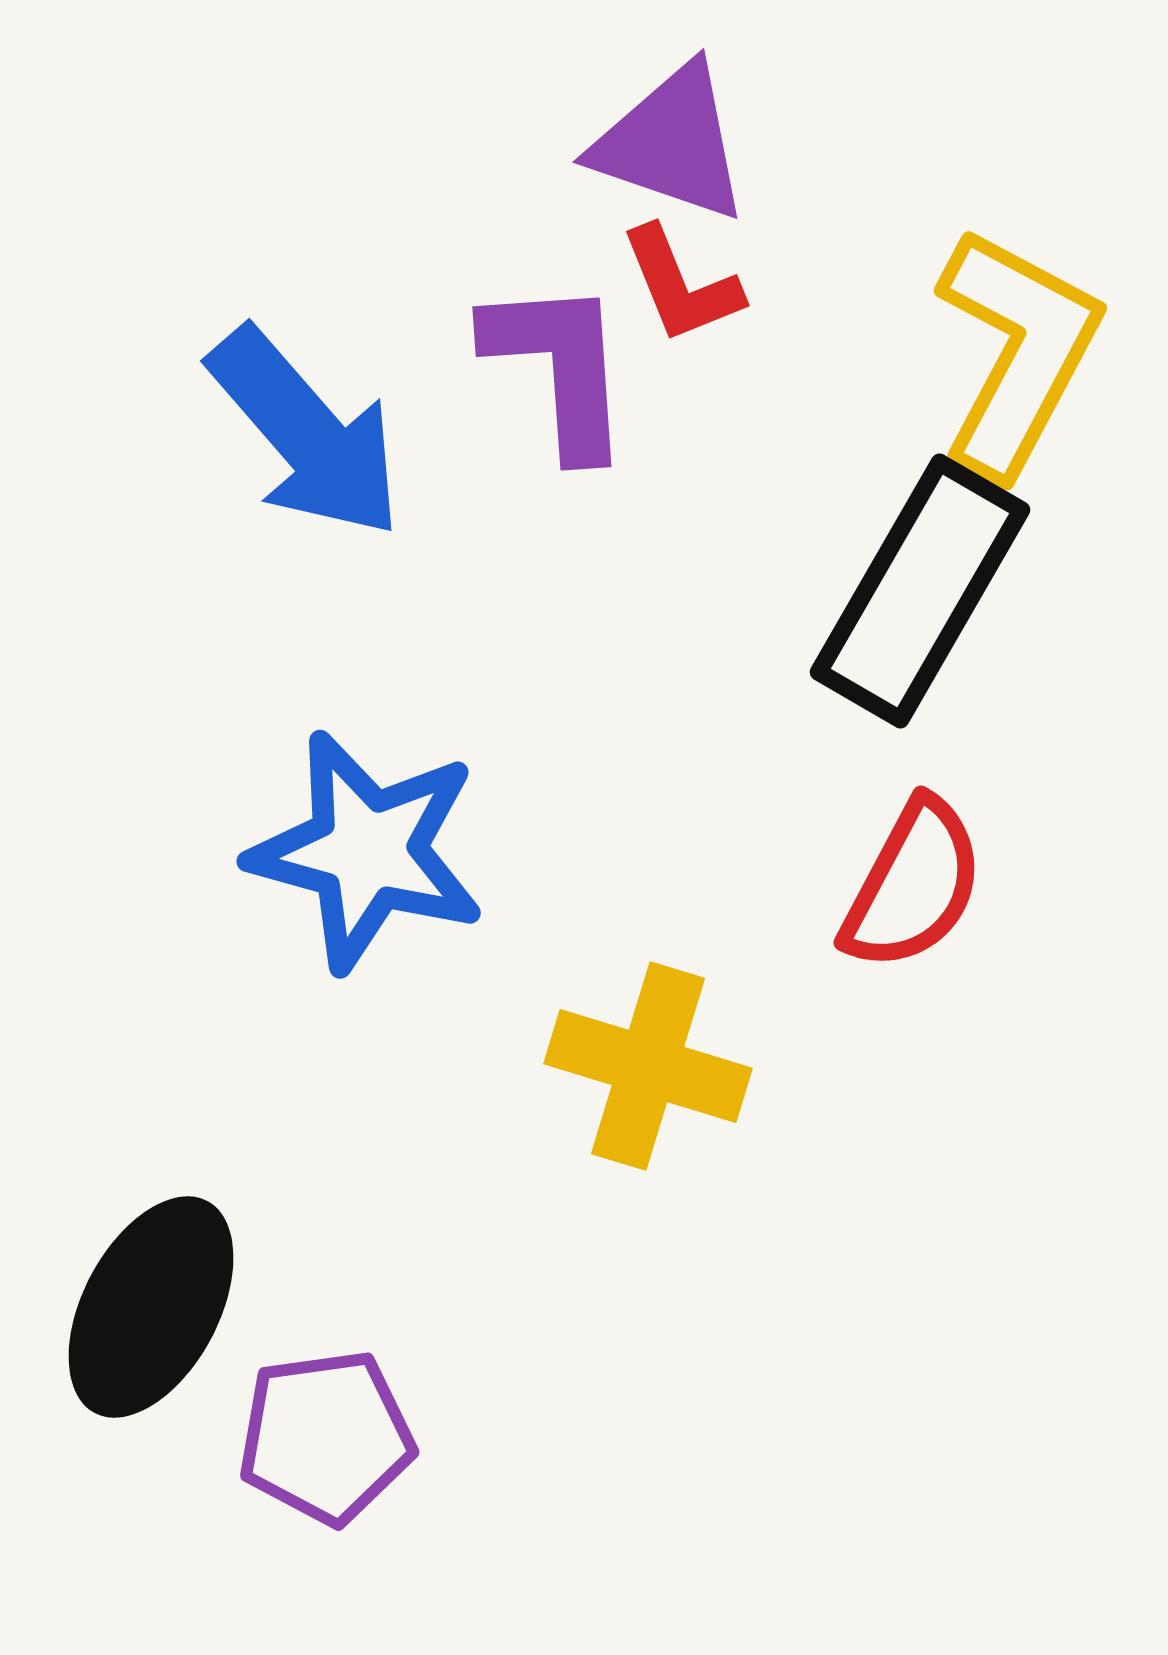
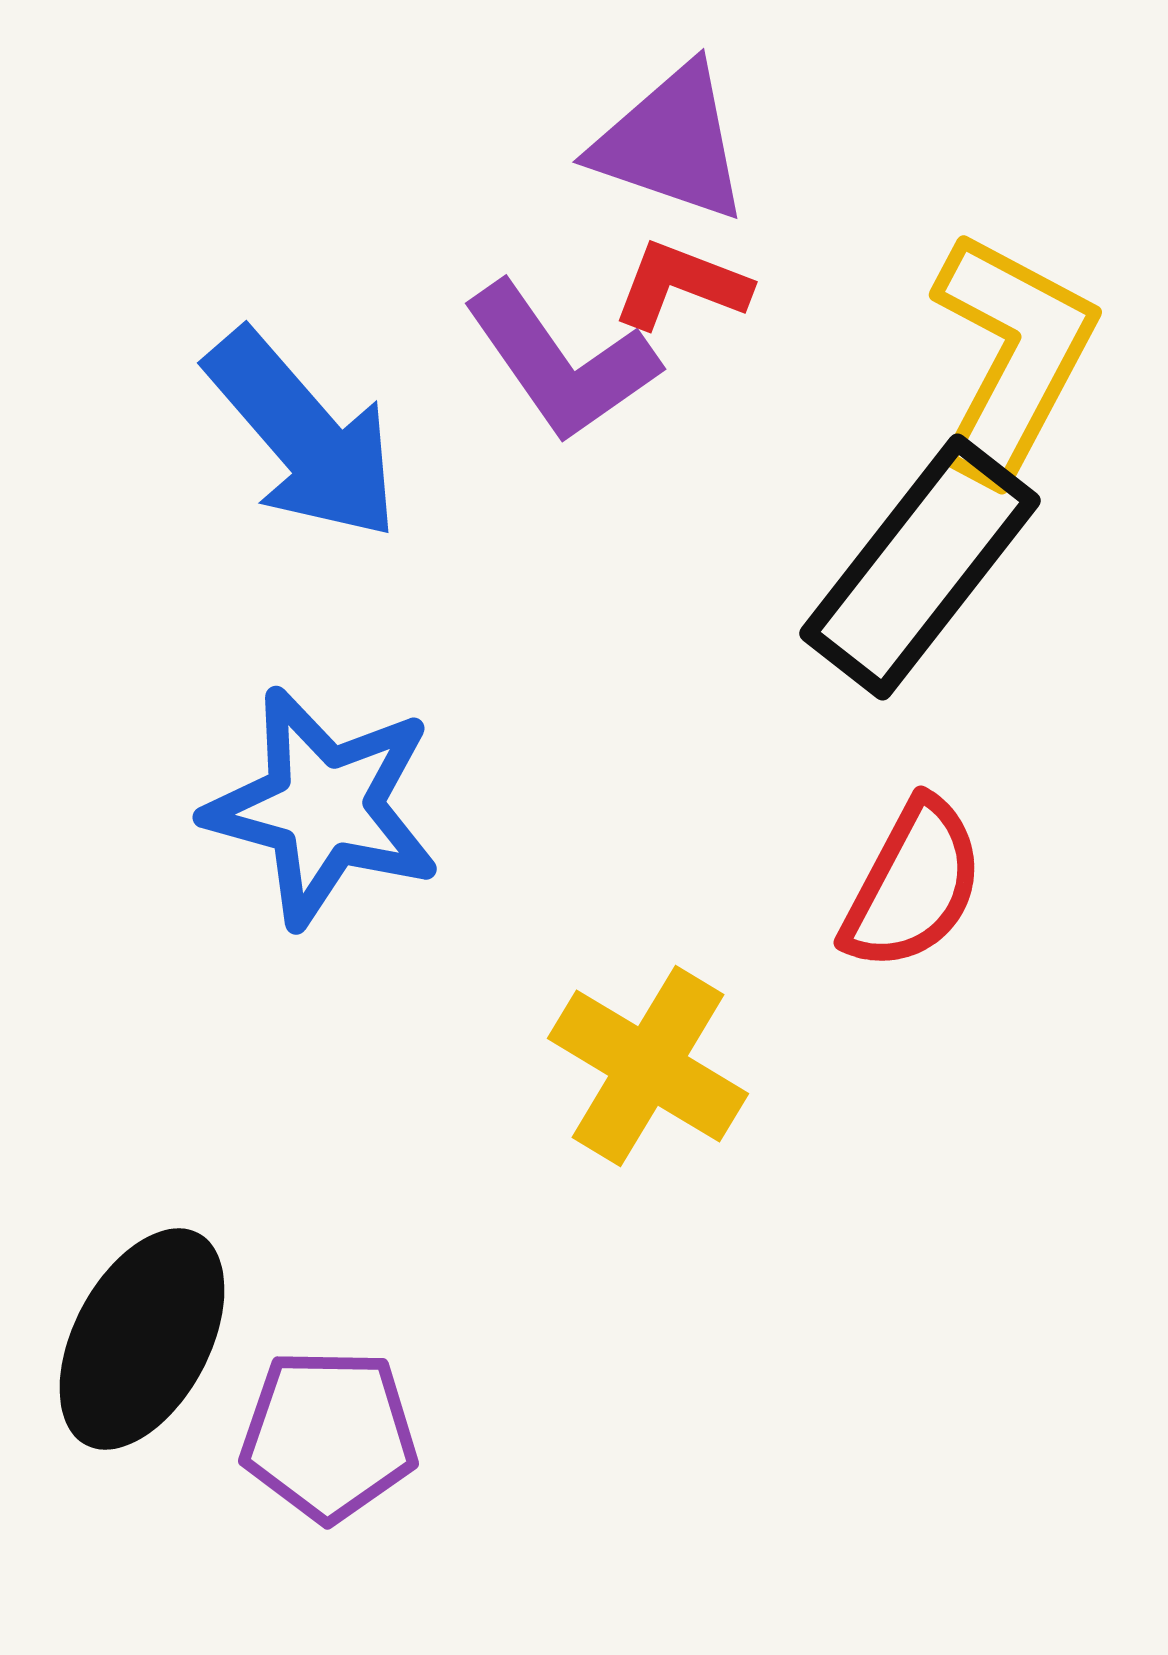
red L-shape: rotated 133 degrees clockwise
yellow L-shape: moved 5 px left, 4 px down
purple L-shape: moved 2 px right, 5 px up; rotated 149 degrees clockwise
blue arrow: moved 3 px left, 2 px down
black rectangle: moved 24 px up; rotated 8 degrees clockwise
blue star: moved 44 px left, 44 px up
yellow cross: rotated 14 degrees clockwise
black ellipse: moved 9 px left, 32 px down
purple pentagon: moved 3 px right, 2 px up; rotated 9 degrees clockwise
